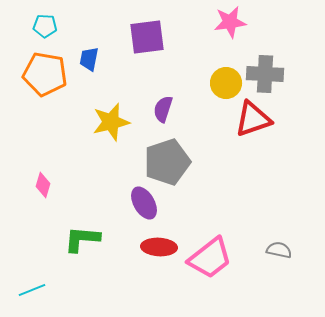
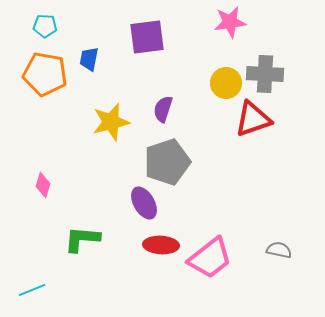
red ellipse: moved 2 px right, 2 px up
